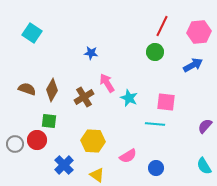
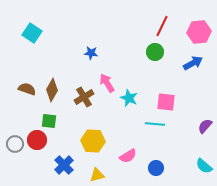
blue arrow: moved 2 px up
cyan semicircle: rotated 18 degrees counterclockwise
yellow triangle: rotated 49 degrees counterclockwise
